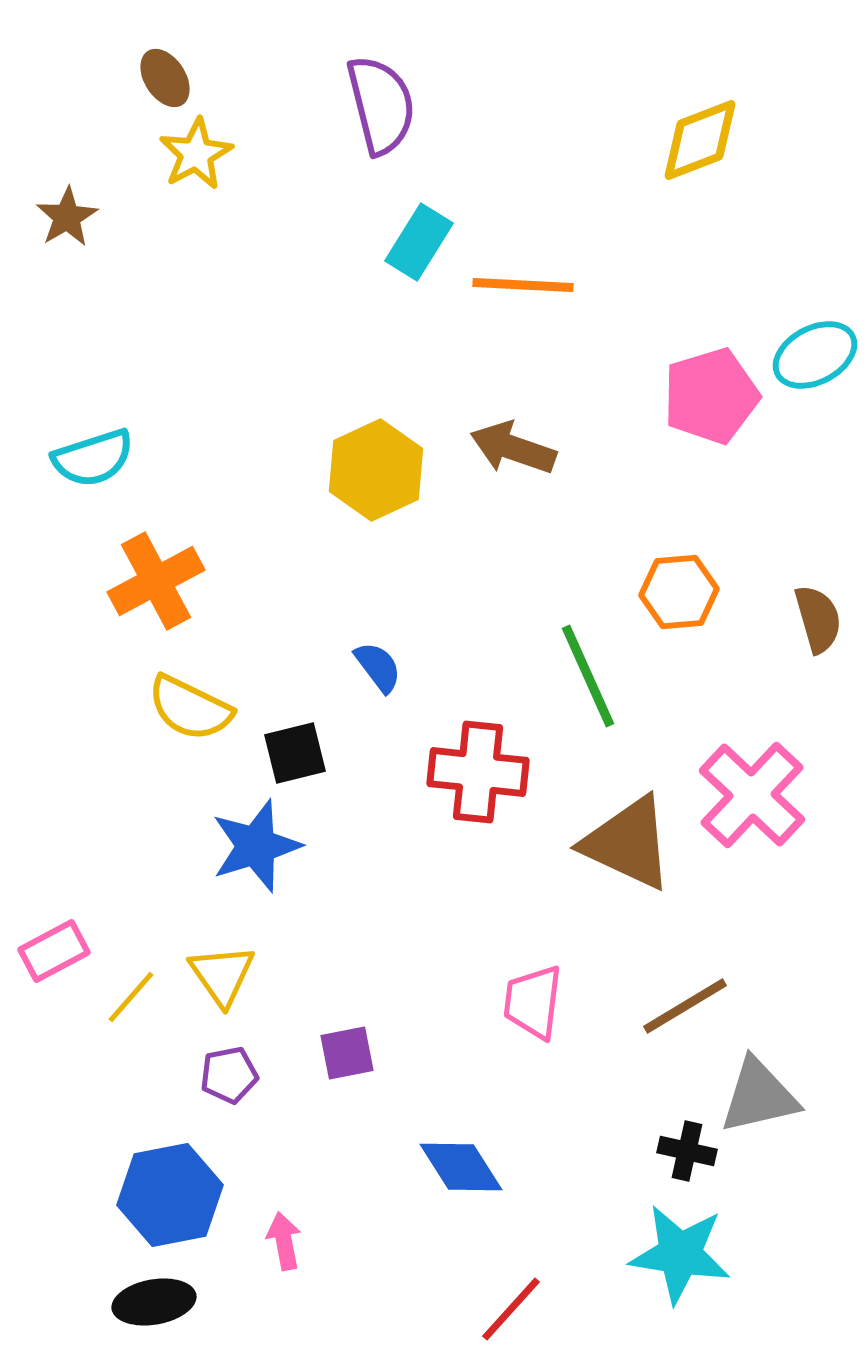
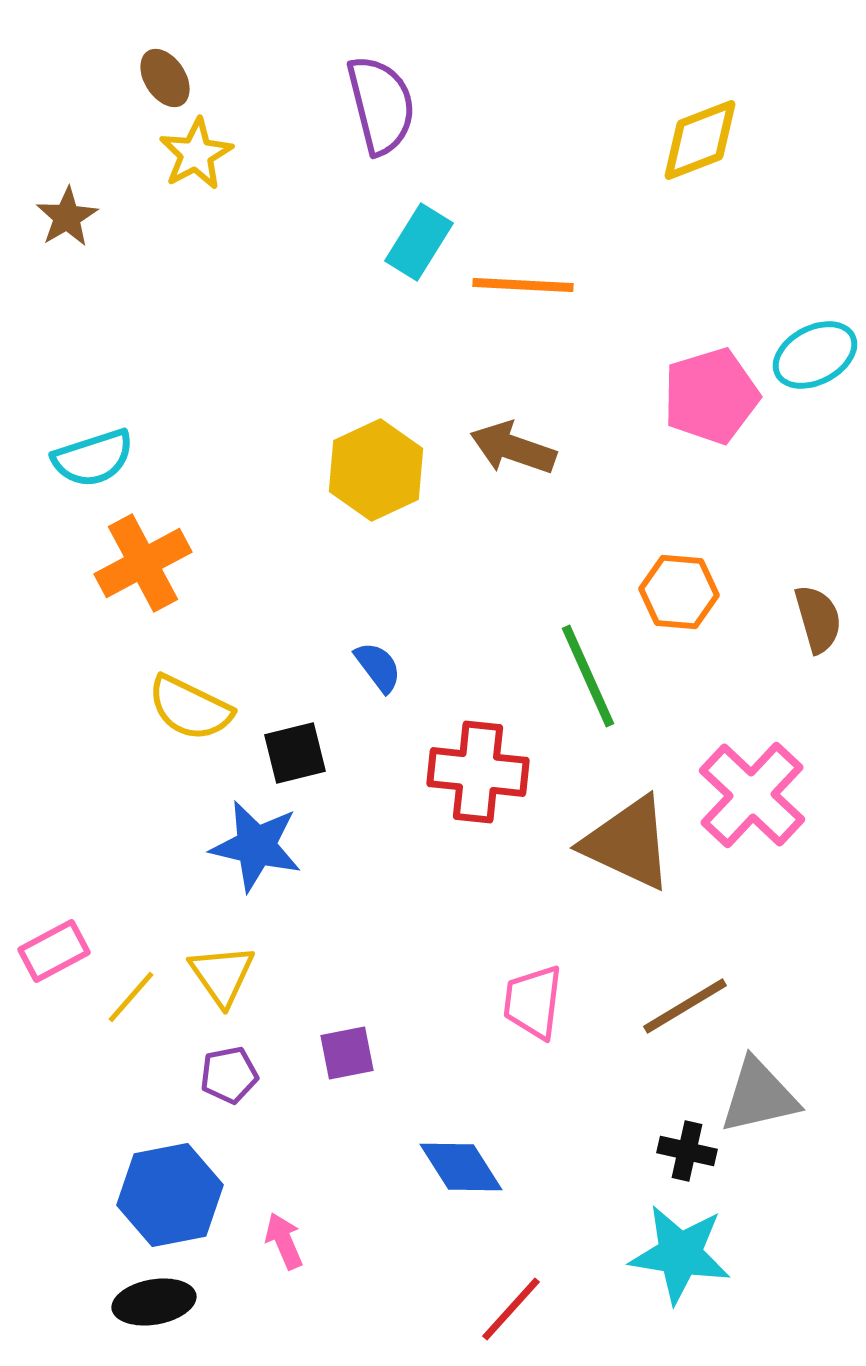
orange cross: moved 13 px left, 18 px up
orange hexagon: rotated 10 degrees clockwise
blue star: rotated 30 degrees clockwise
pink arrow: rotated 12 degrees counterclockwise
